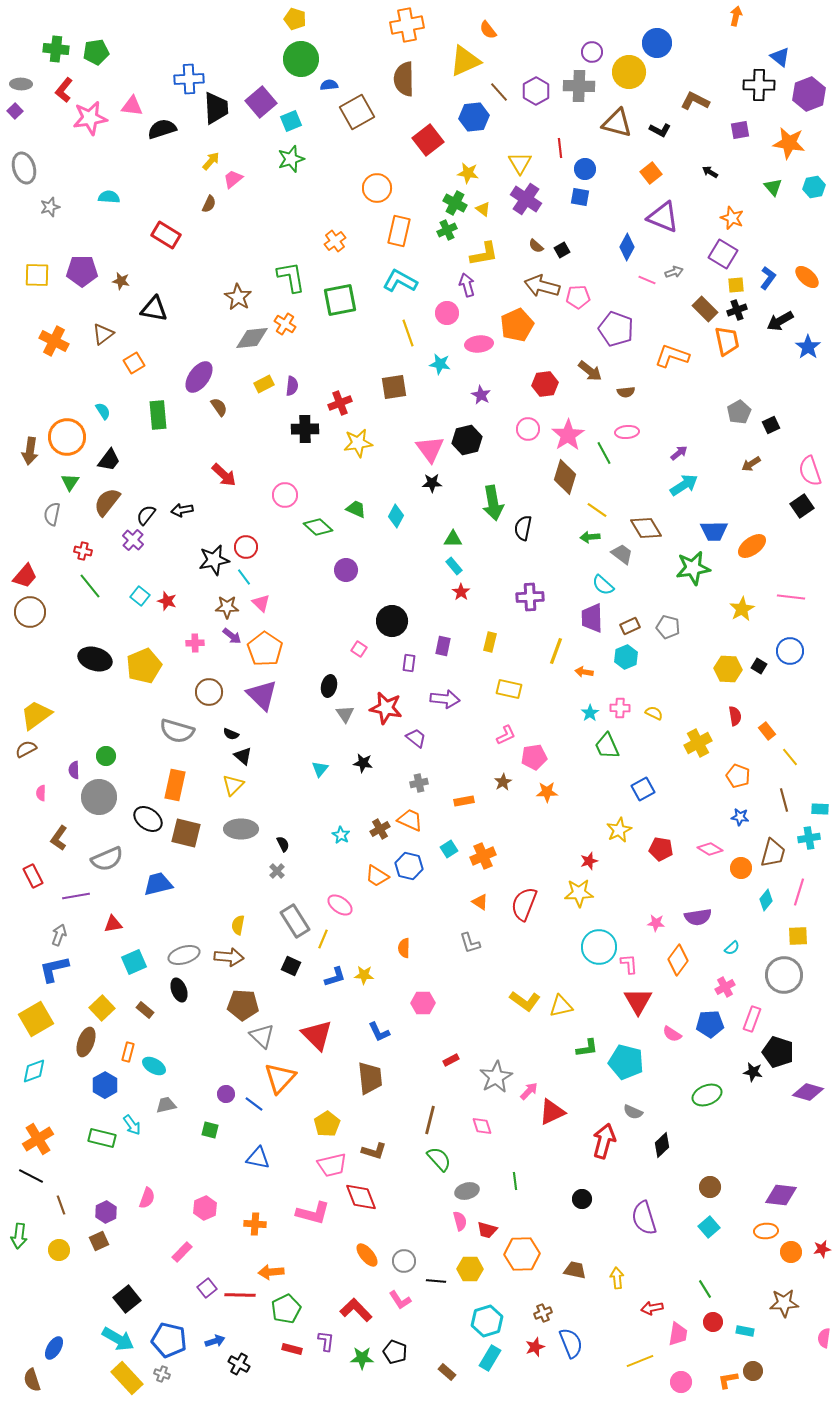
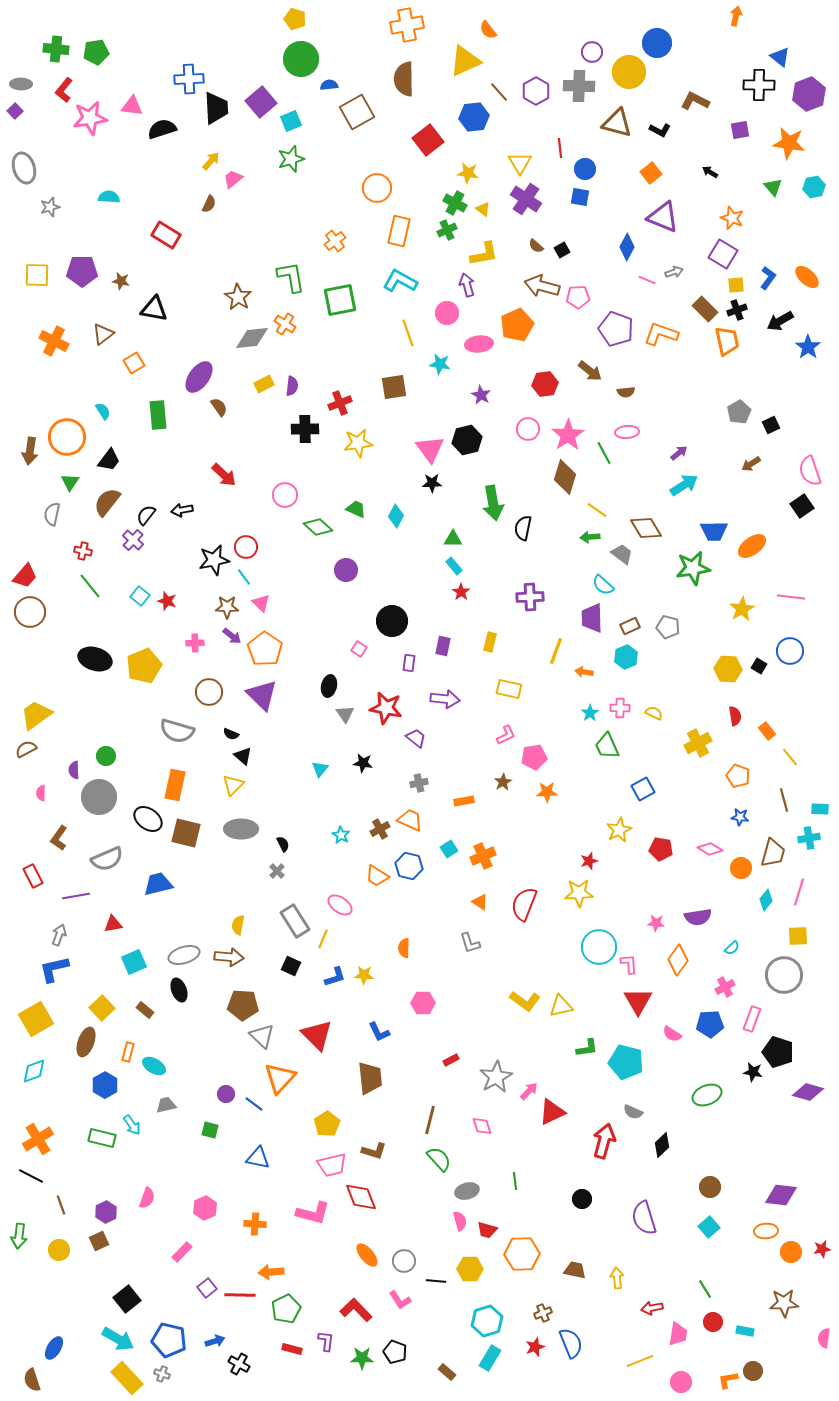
orange L-shape at (672, 356): moved 11 px left, 22 px up
